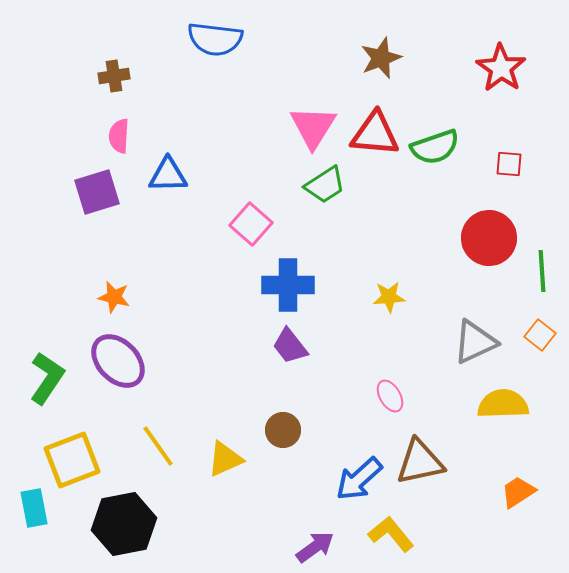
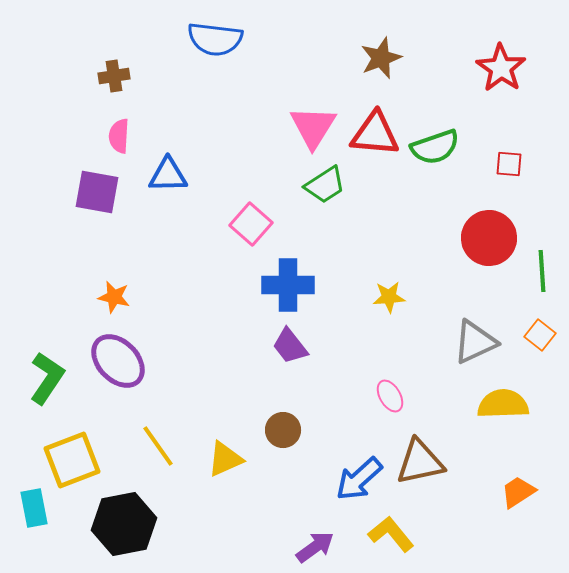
purple square: rotated 27 degrees clockwise
